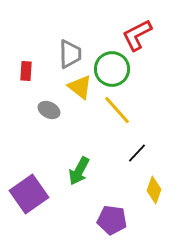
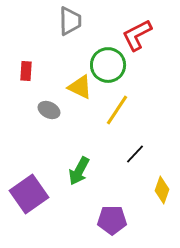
gray trapezoid: moved 33 px up
green circle: moved 4 px left, 4 px up
yellow triangle: rotated 12 degrees counterclockwise
yellow line: rotated 76 degrees clockwise
black line: moved 2 px left, 1 px down
yellow diamond: moved 8 px right
purple pentagon: rotated 8 degrees counterclockwise
